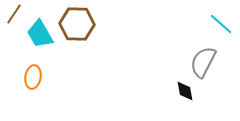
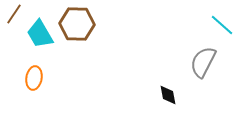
cyan line: moved 1 px right, 1 px down
orange ellipse: moved 1 px right, 1 px down
black diamond: moved 17 px left, 4 px down
